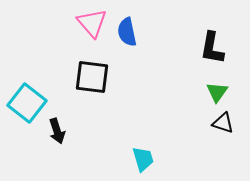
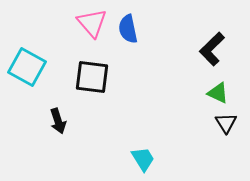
blue semicircle: moved 1 px right, 3 px up
black L-shape: moved 1 px down; rotated 36 degrees clockwise
green triangle: moved 1 px right, 1 px down; rotated 40 degrees counterclockwise
cyan square: moved 36 px up; rotated 9 degrees counterclockwise
black triangle: moved 3 px right; rotated 40 degrees clockwise
black arrow: moved 1 px right, 10 px up
cyan trapezoid: rotated 16 degrees counterclockwise
